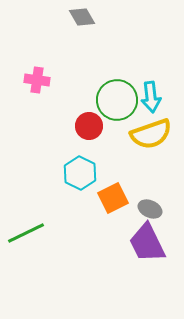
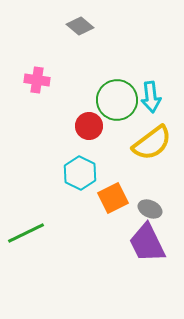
gray diamond: moved 2 px left, 9 px down; rotated 20 degrees counterclockwise
yellow semicircle: moved 1 px right, 9 px down; rotated 18 degrees counterclockwise
